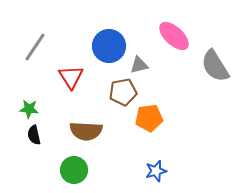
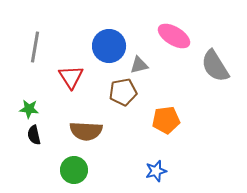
pink ellipse: rotated 12 degrees counterclockwise
gray line: rotated 24 degrees counterclockwise
orange pentagon: moved 17 px right, 2 px down
